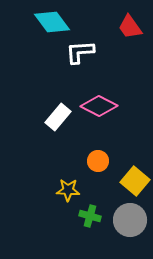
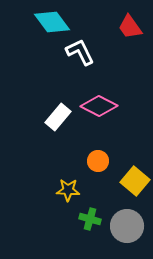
white L-shape: rotated 68 degrees clockwise
green cross: moved 3 px down
gray circle: moved 3 px left, 6 px down
